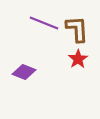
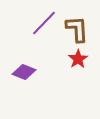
purple line: rotated 68 degrees counterclockwise
